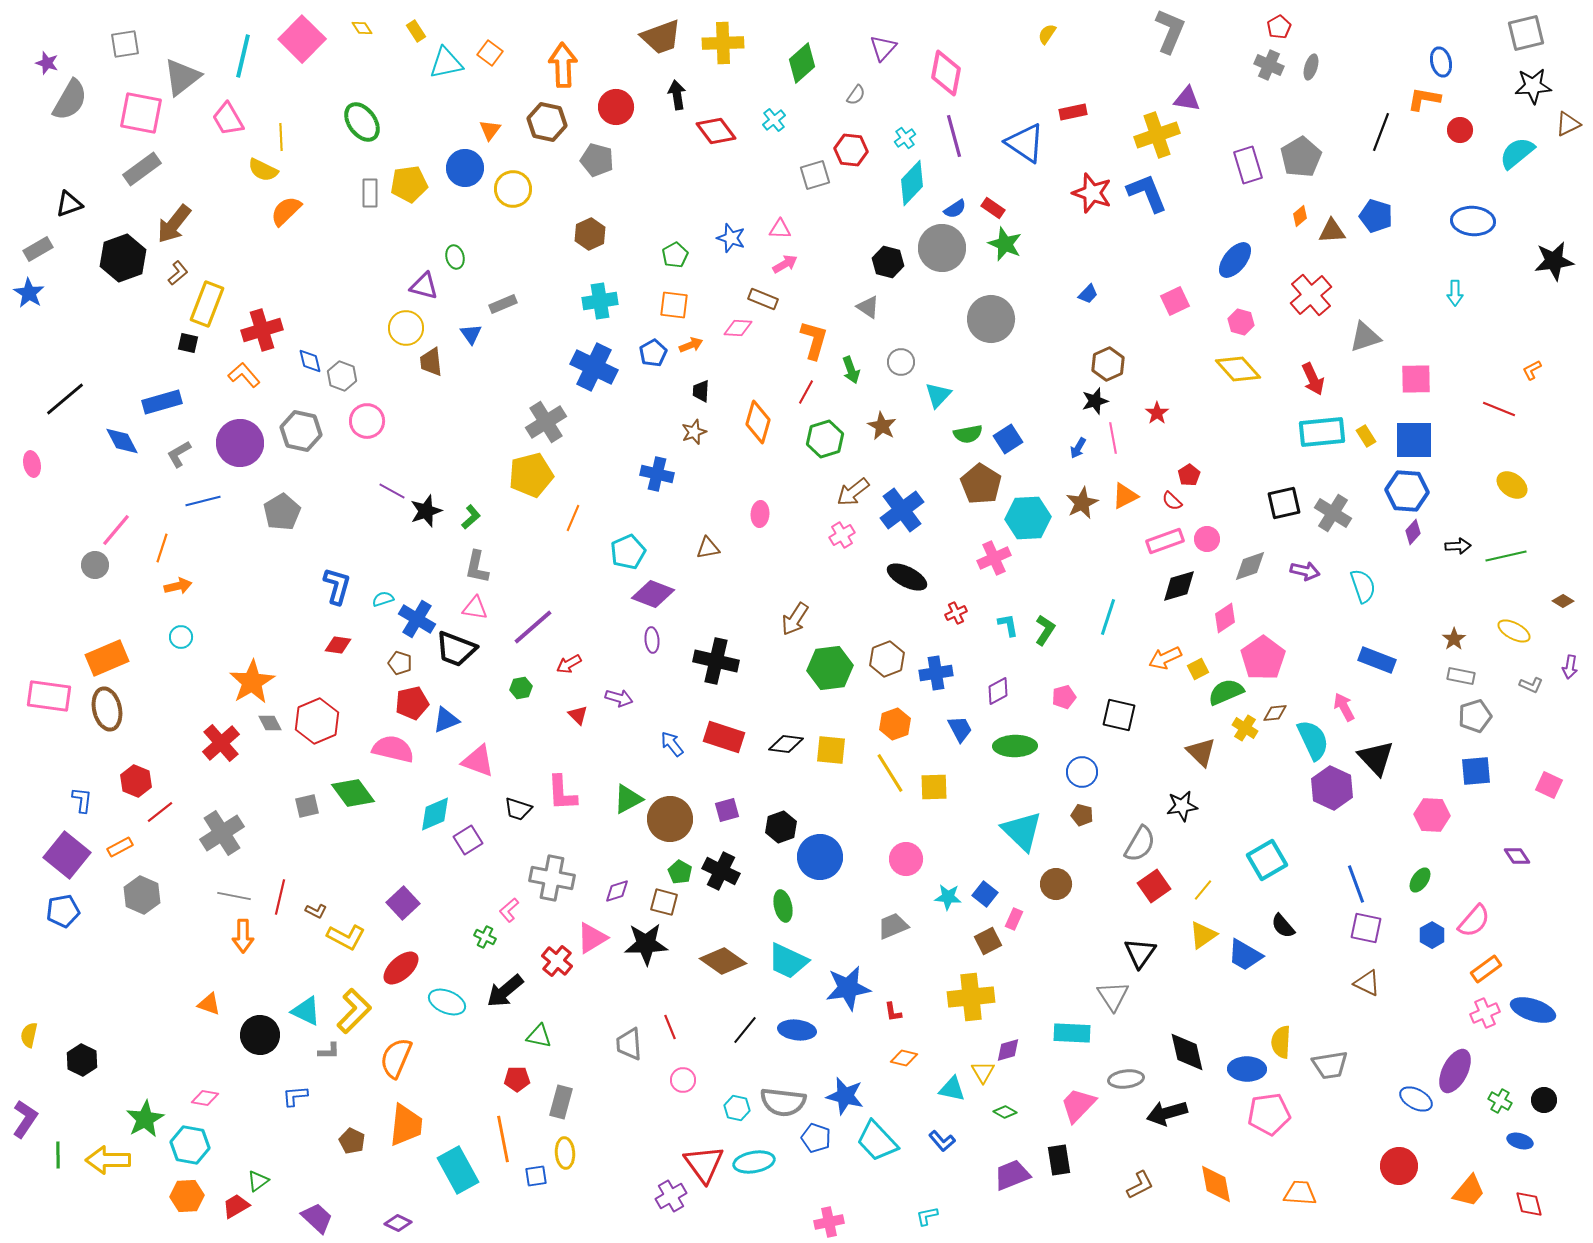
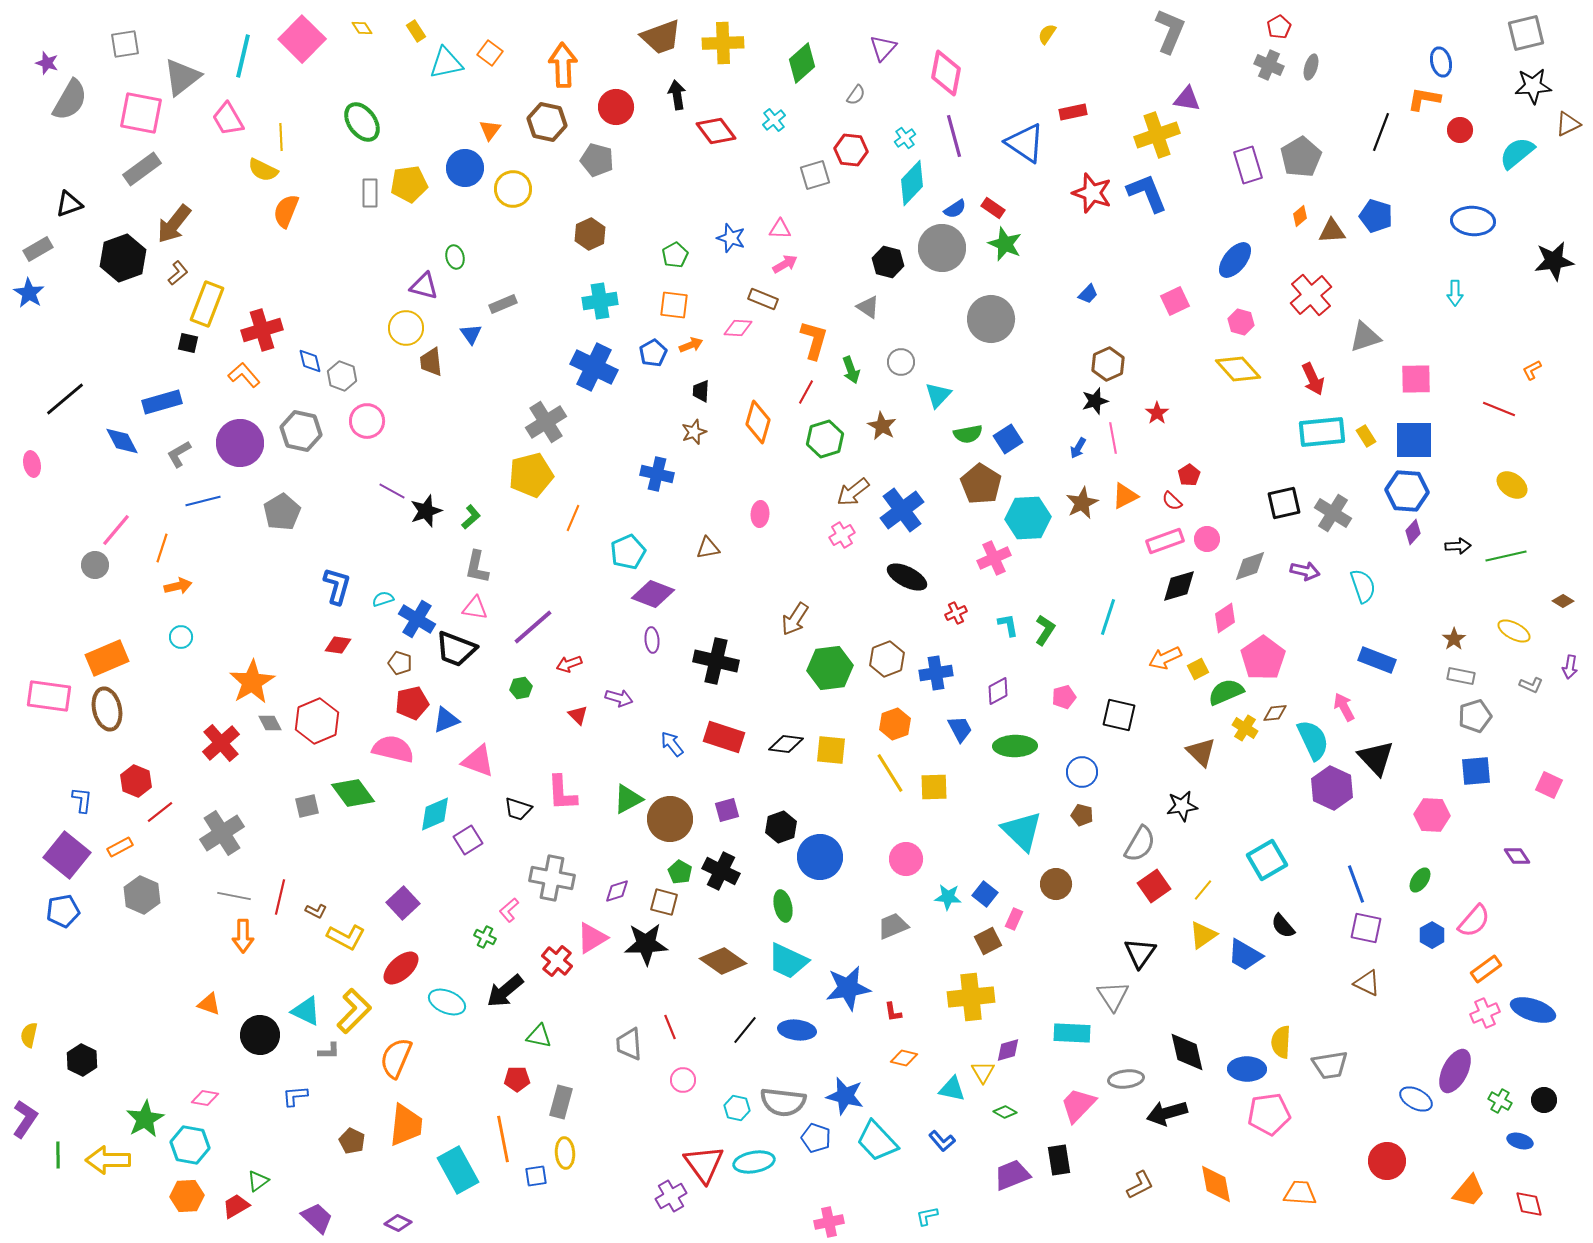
orange semicircle at (286, 211): rotated 24 degrees counterclockwise
red arrow at (569, 664): rotated 10 degrees clockwise
red circle at (1399, 1166): moved 12 px left, 5 px up
